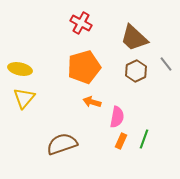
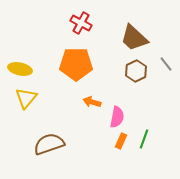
orange pentagon: moved 8 px left, 3 px up; rotated 16 degrees clockwise
yellow triangle: moved 2 px right
brown semicircle: moved 13 px left
